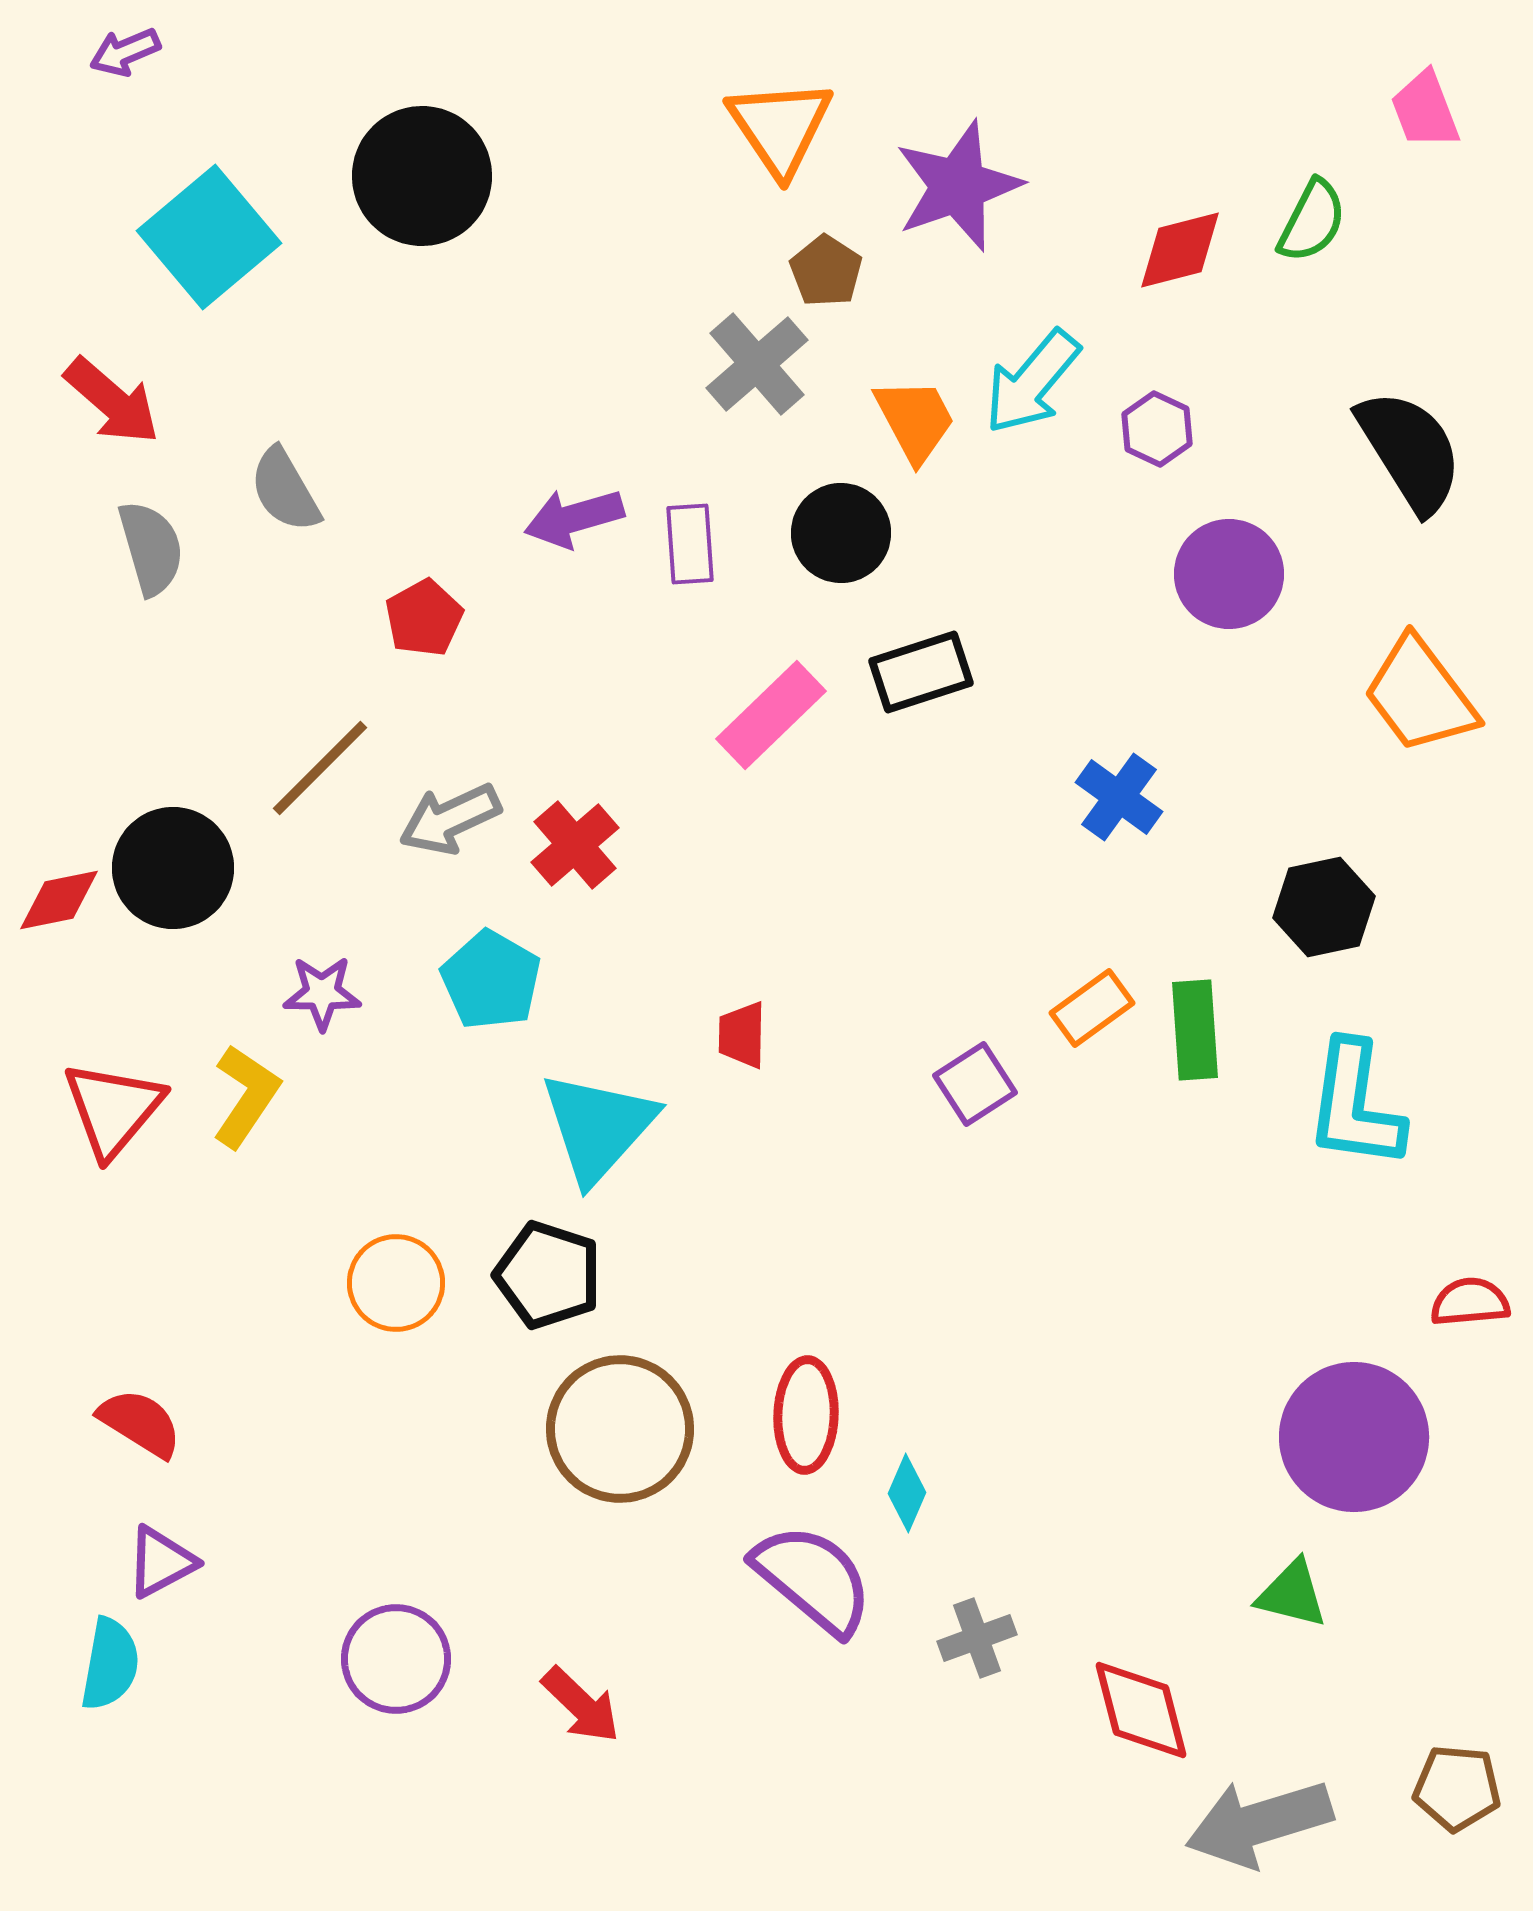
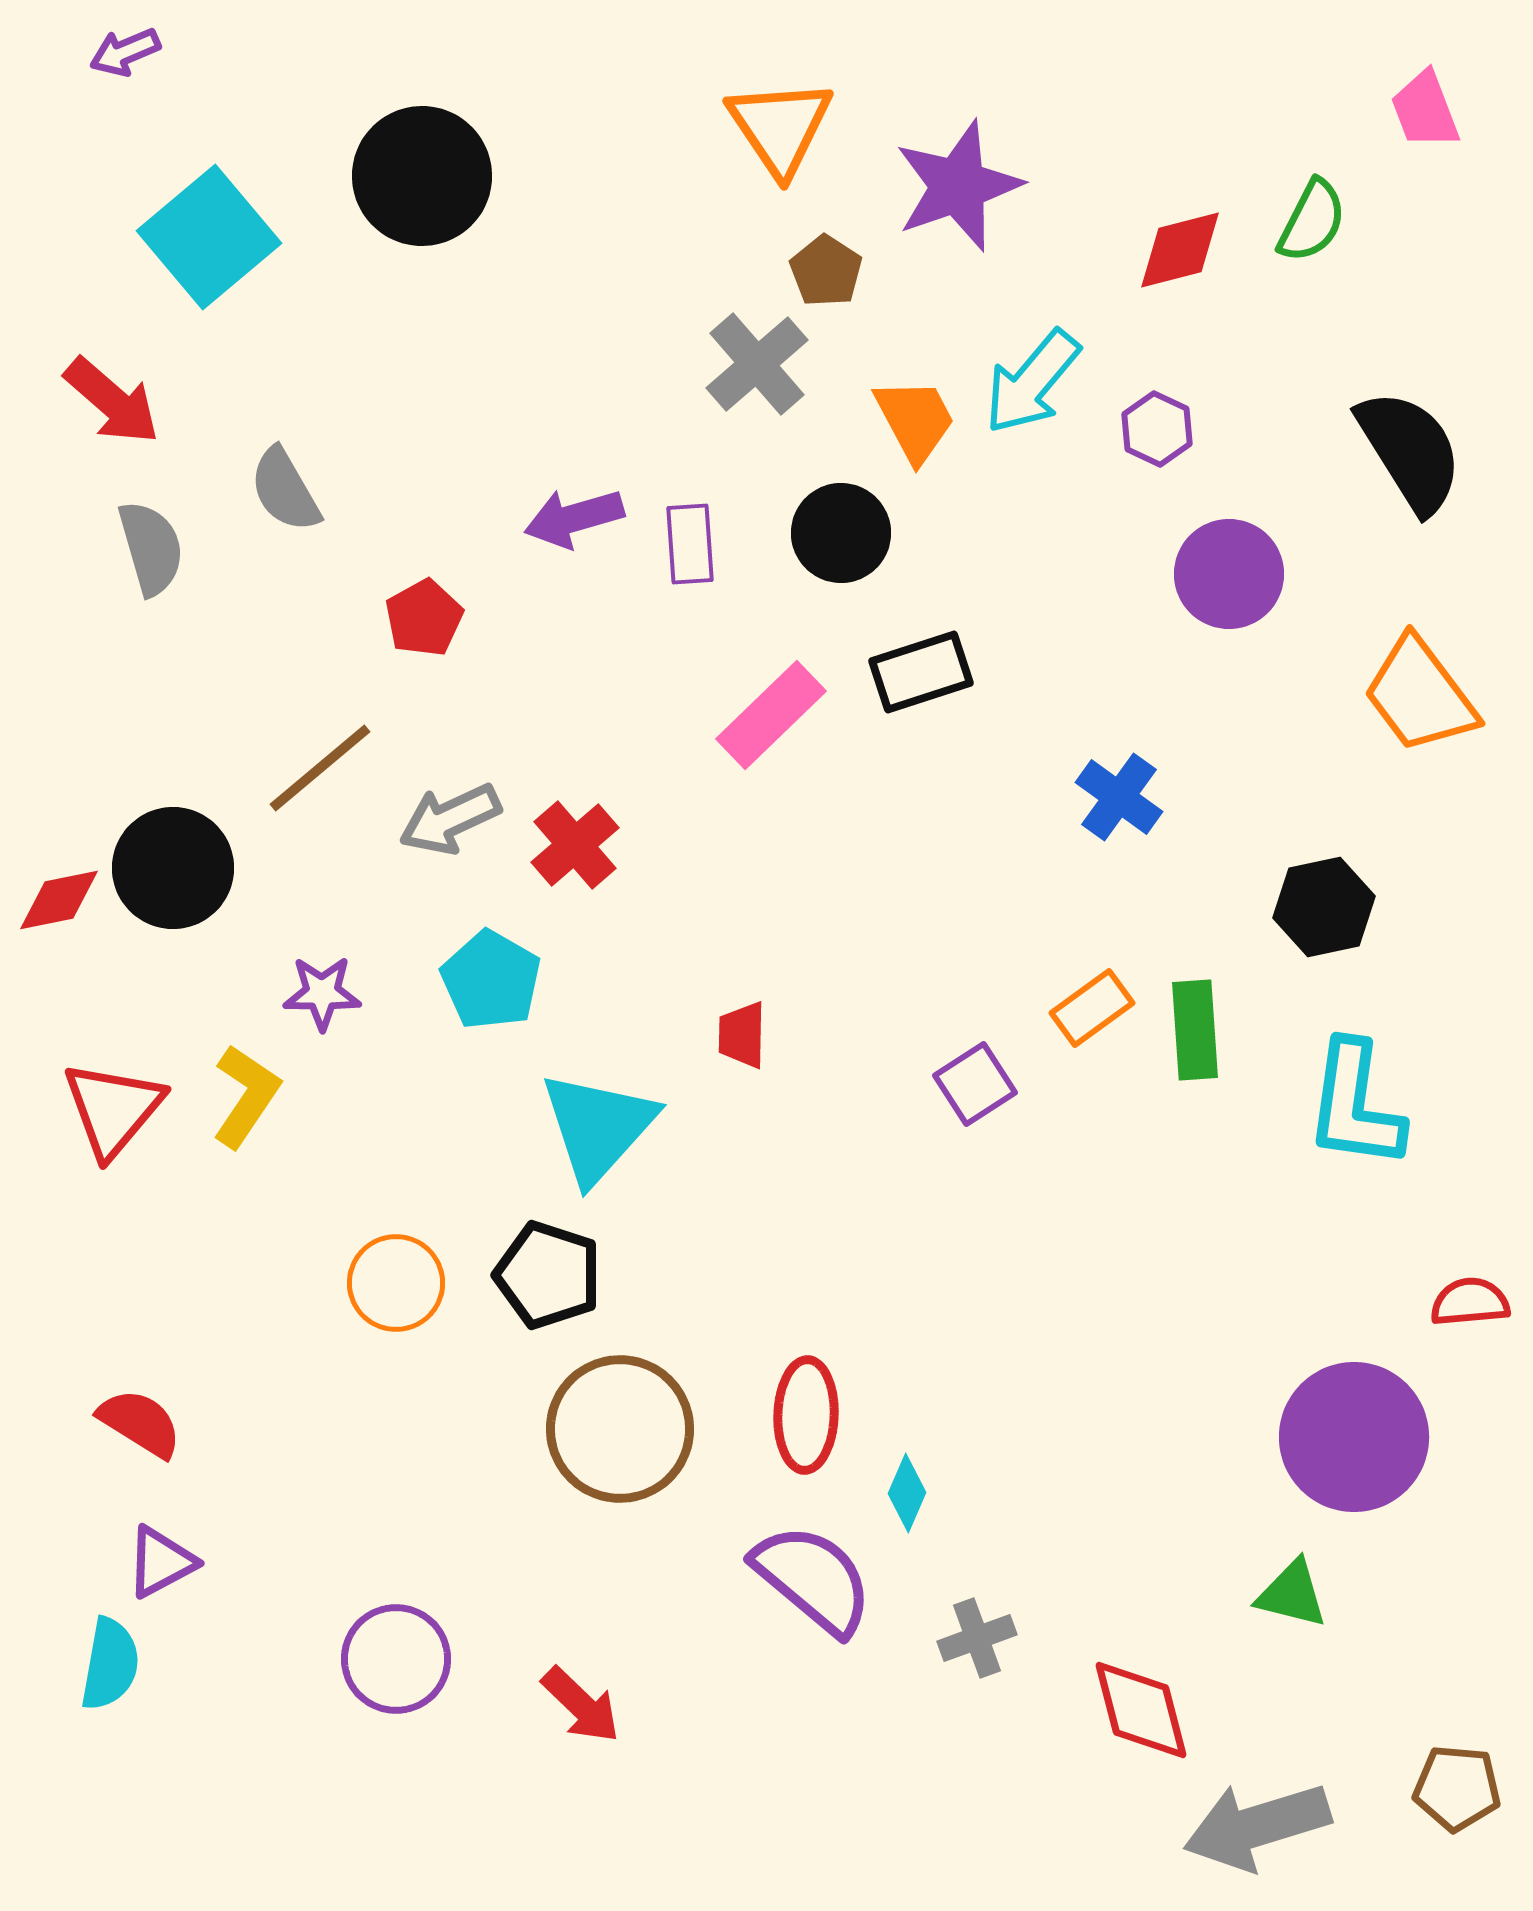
brown line at (320, 768): rotated 5 degrees clockwise
gray arrow at (1259, 1823): moved 2 px left, 3 px down
